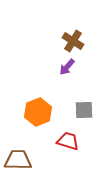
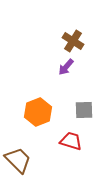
purple arrow: moved 1 px left
red trapezoid: moved 3 px right
brown trapezoid: rotated 44 degrees clockwise
